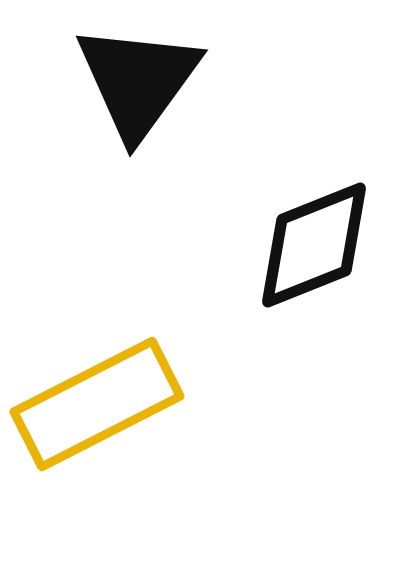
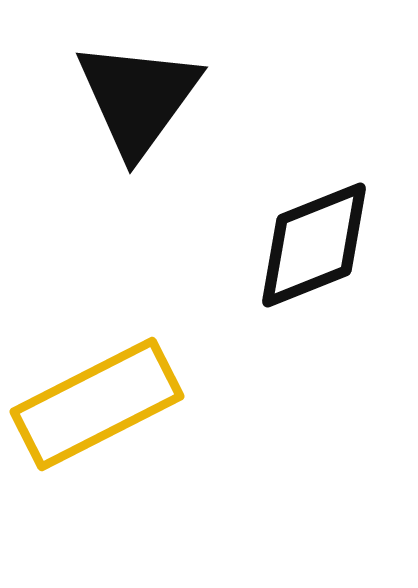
black triangle: moved 17 px down
